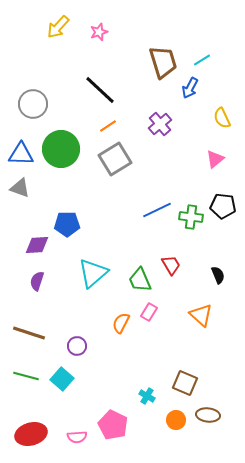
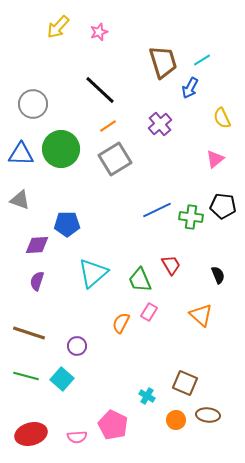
gray triangle: moved 12 px down
